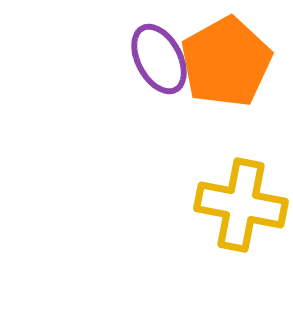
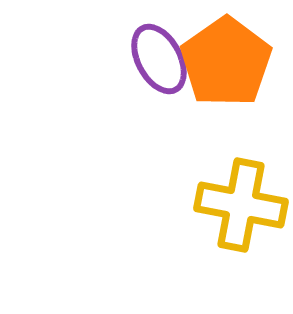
orange pentagon: rotated 6 degrees counterclockwise
